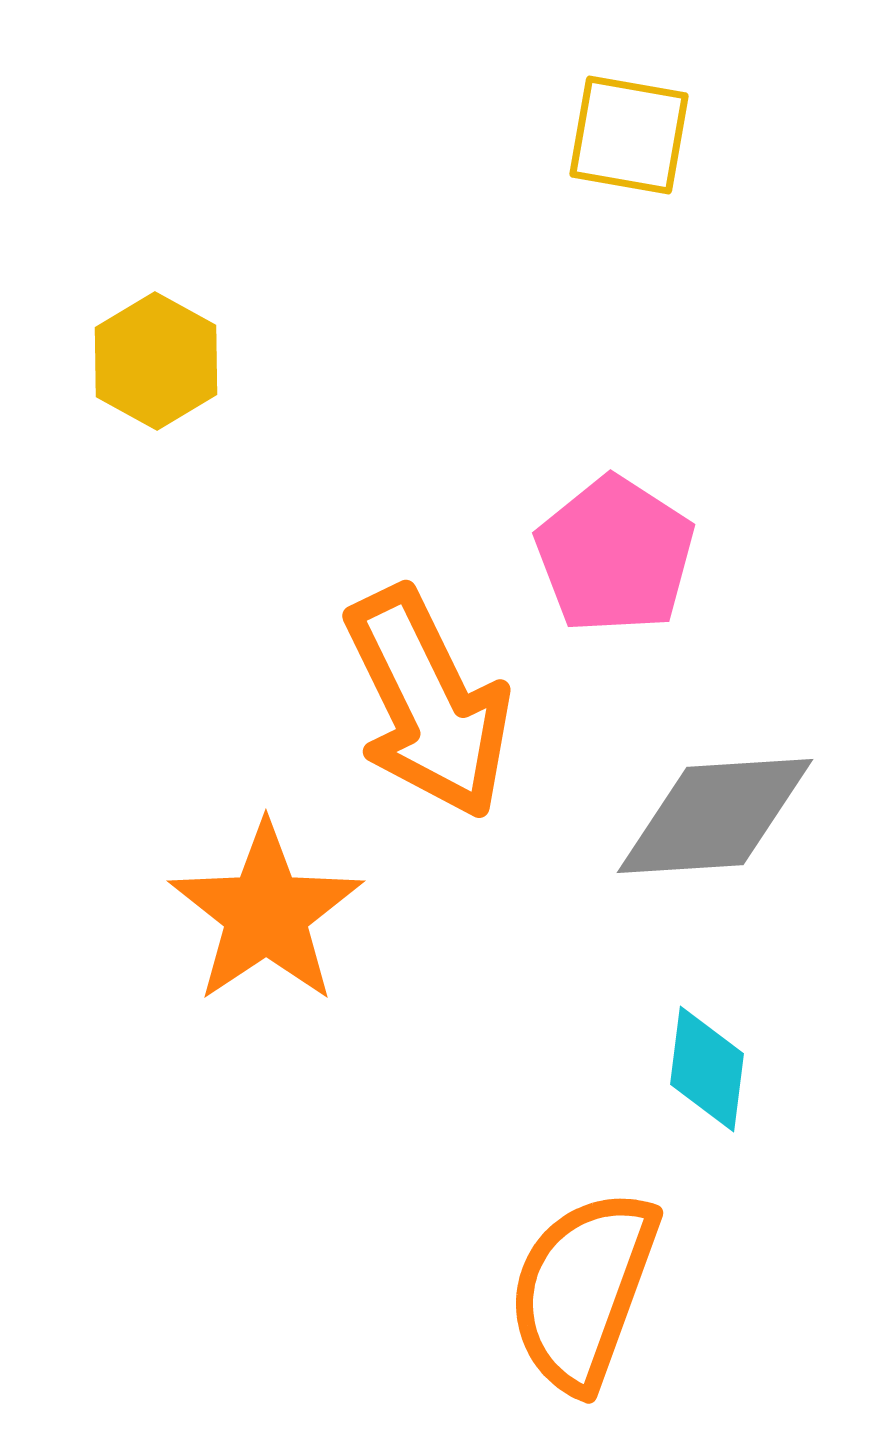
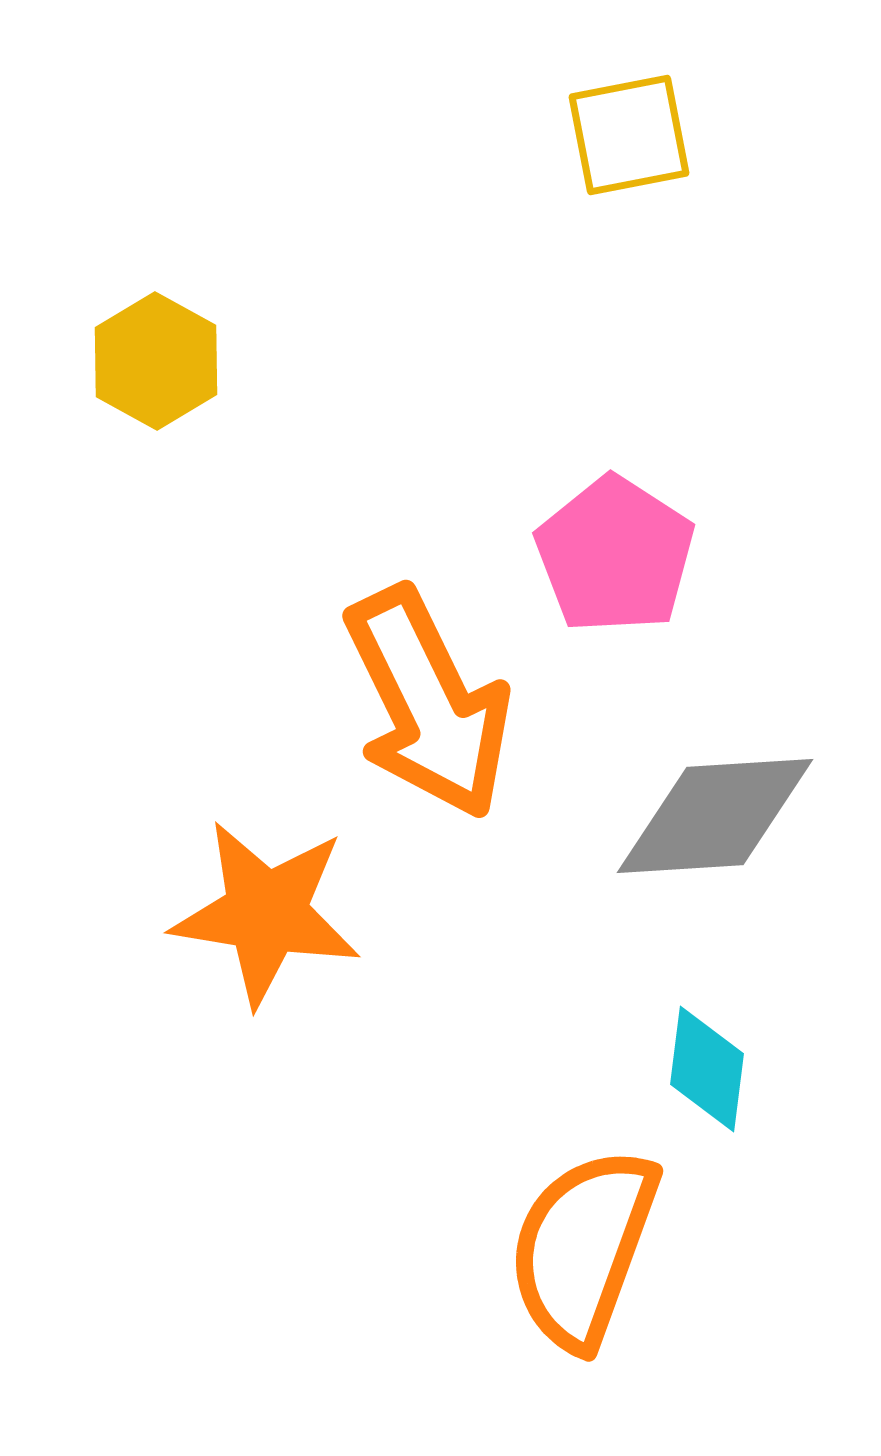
yellow square: rotated 21 degrees counterclockwise
orange star: rotated 29 degrees counterclockwise
orange semicircle: moved 42 px up
